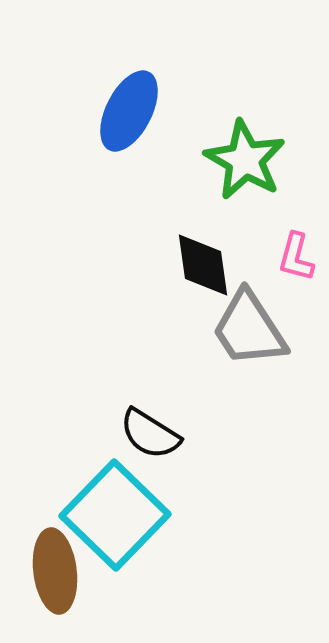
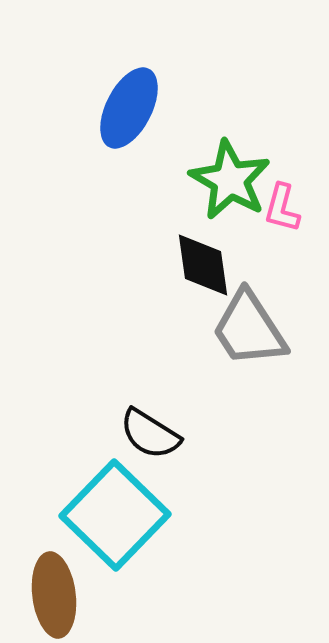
blue ellipse: moved 3 px up
green star: moved 15 px left, 20 px down
pink L-shape: moved 14 px left, 49 px up
brown ellipse: moved 1 px left, 24 px down
